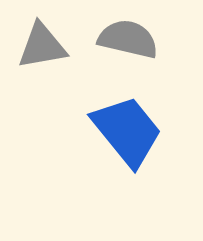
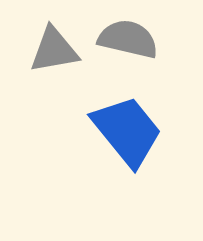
gray triangle: moved 12 px right, 4 px down
